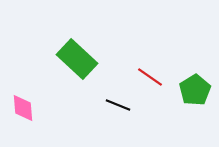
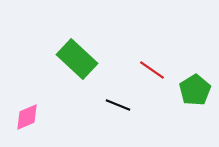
red line: moved 2 px right, 7 px up
pink diamond: moved 4 px right, 9 px down; rotated 72 degrees clockwise
